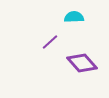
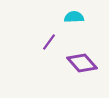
purple line: moved 1 px left; rotated 12 degrees counterclockwise
